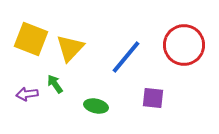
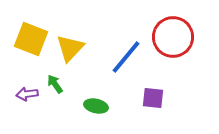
red circle: moved 11 px left, 8 px up
